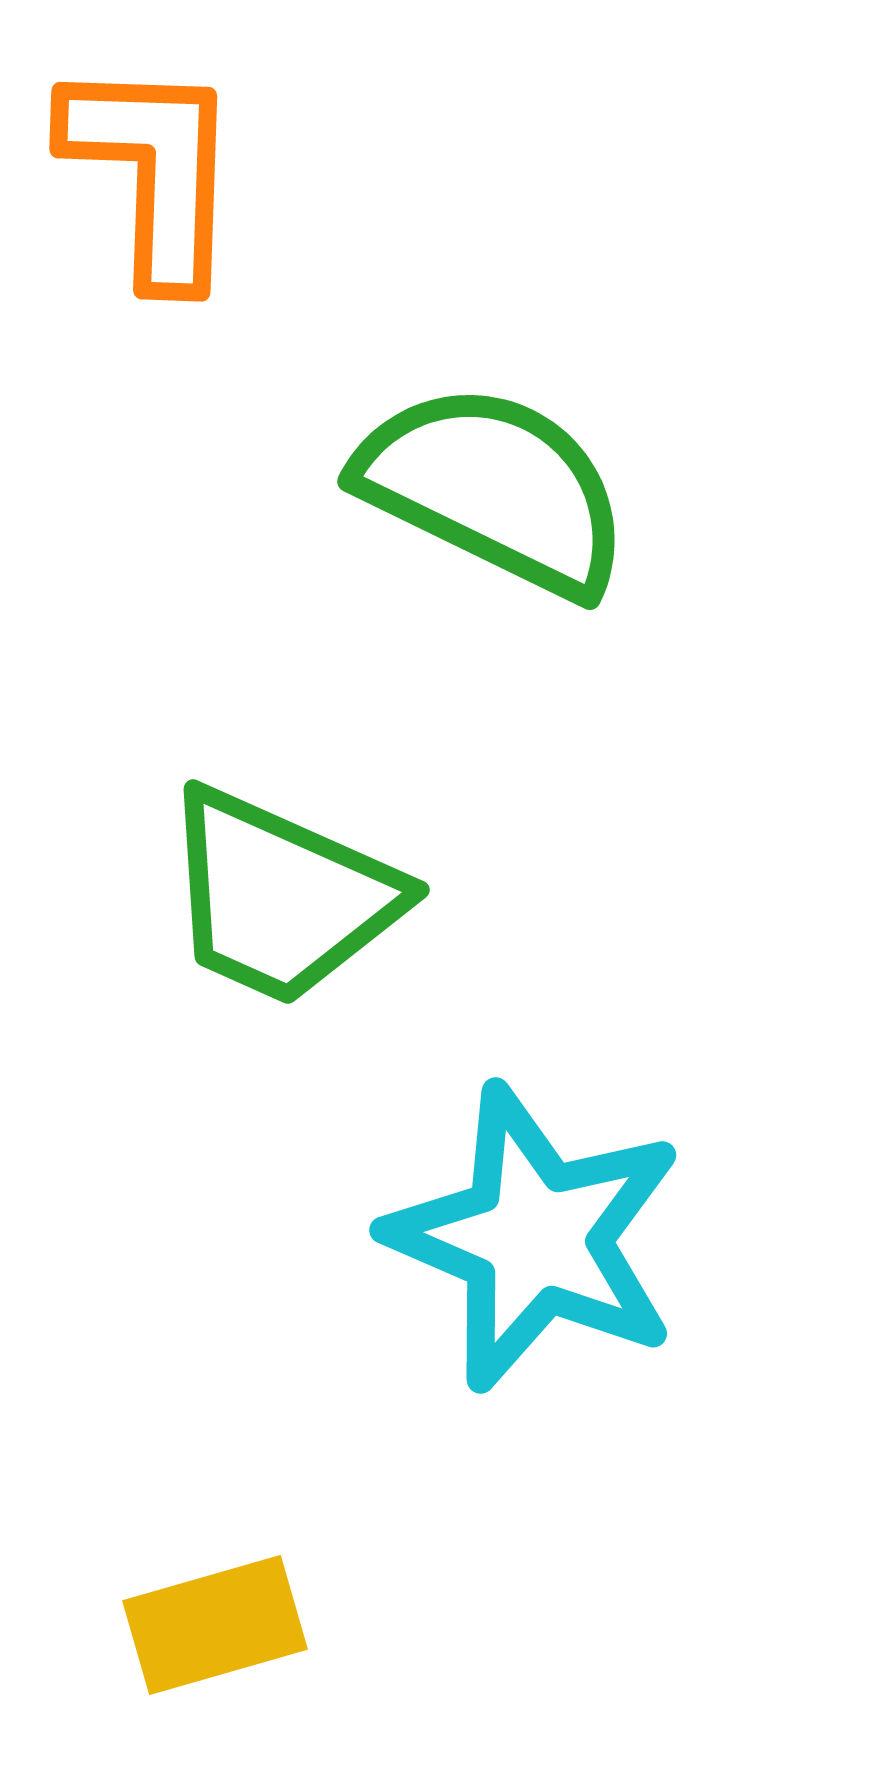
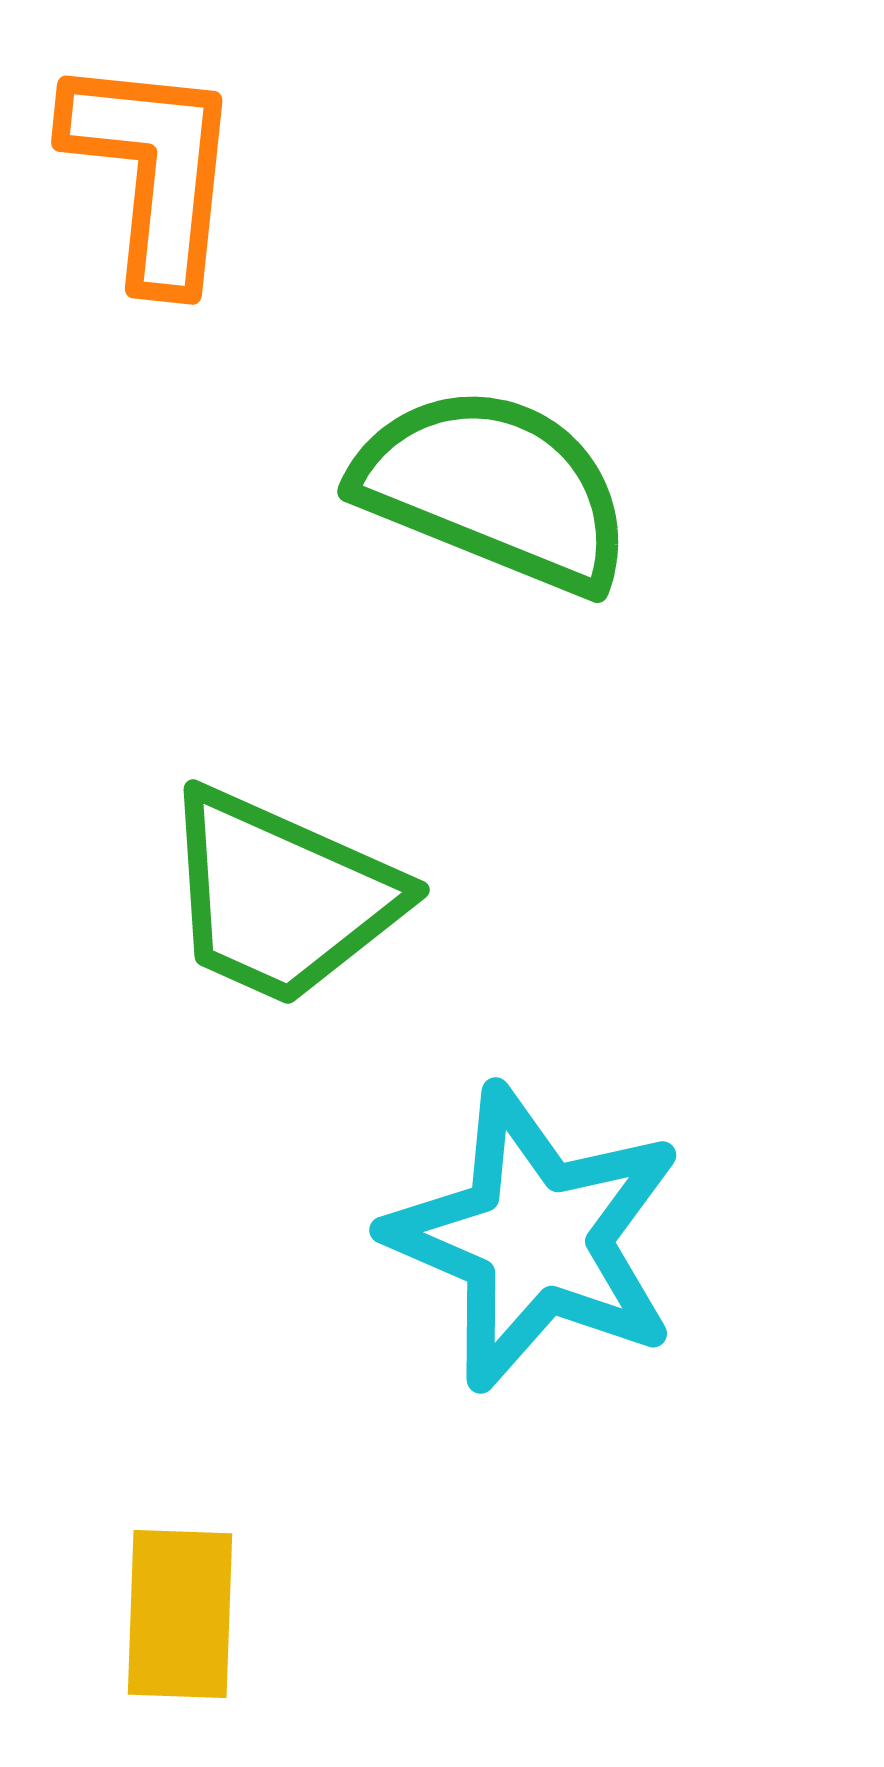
orange L-shape: rotated 4 degrees clockwise
green semicircle: rotated 4 degrees counterclockwise
yellow rectangle: moved 35 px left, 11 px up; rotated 72 degrees counterclockwise
